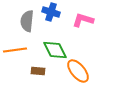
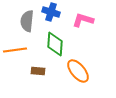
green diamond: moved 6 px up; rotated 30 degrees clockwise
